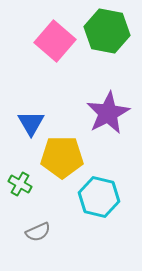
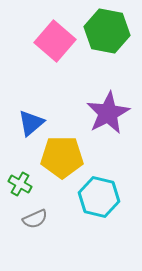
blue triangle: rotated 20 degrees clockwise
gray semicircle: moved 3 px left, 13 px up
